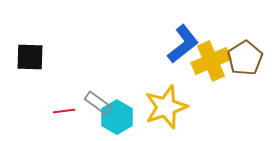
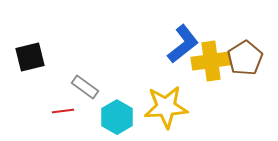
black square: rotated 16 degrees counterclockwise
yellow cross: rotated 15 degrees clockwise
gray rectangle: moved 13 px left, 16 px up
yellow star: rotated 15 degrees clockwise
red line: moved 1 px left
